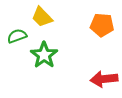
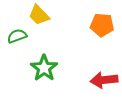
yellow trapezoid: moved 3 px left, 2 px up
green star: moved 13 px down
red arrow: moved 1 px down
